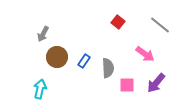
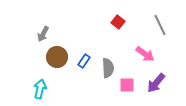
gray line: rotated 25 degrees clockwise
